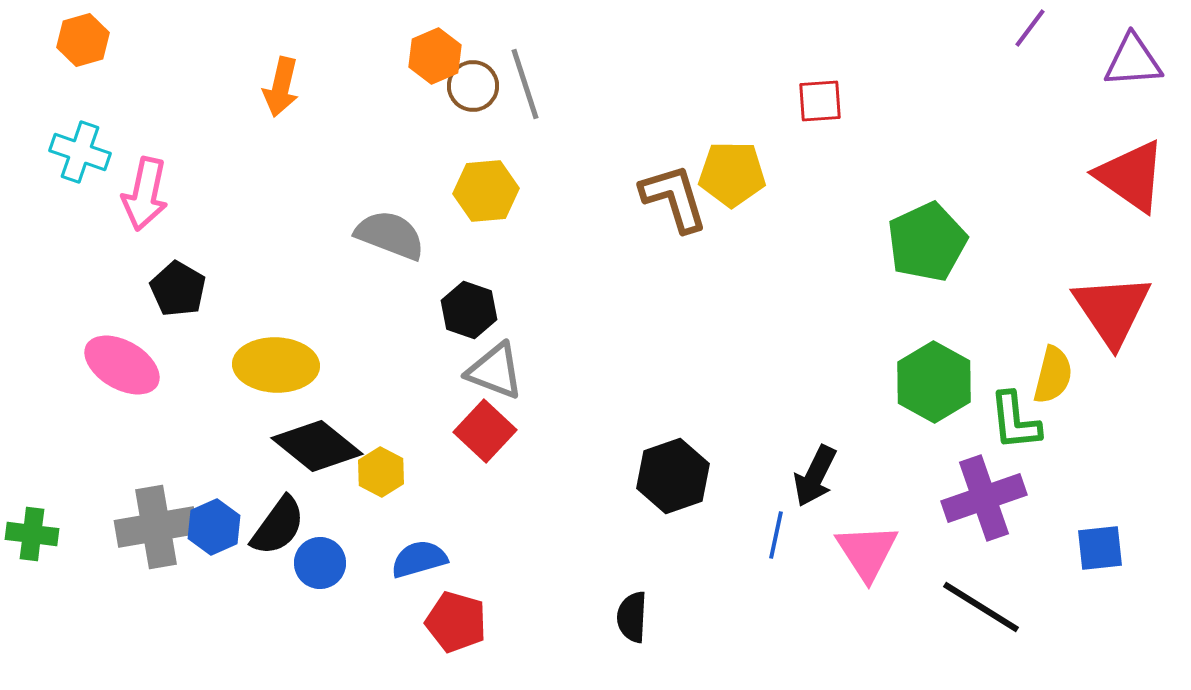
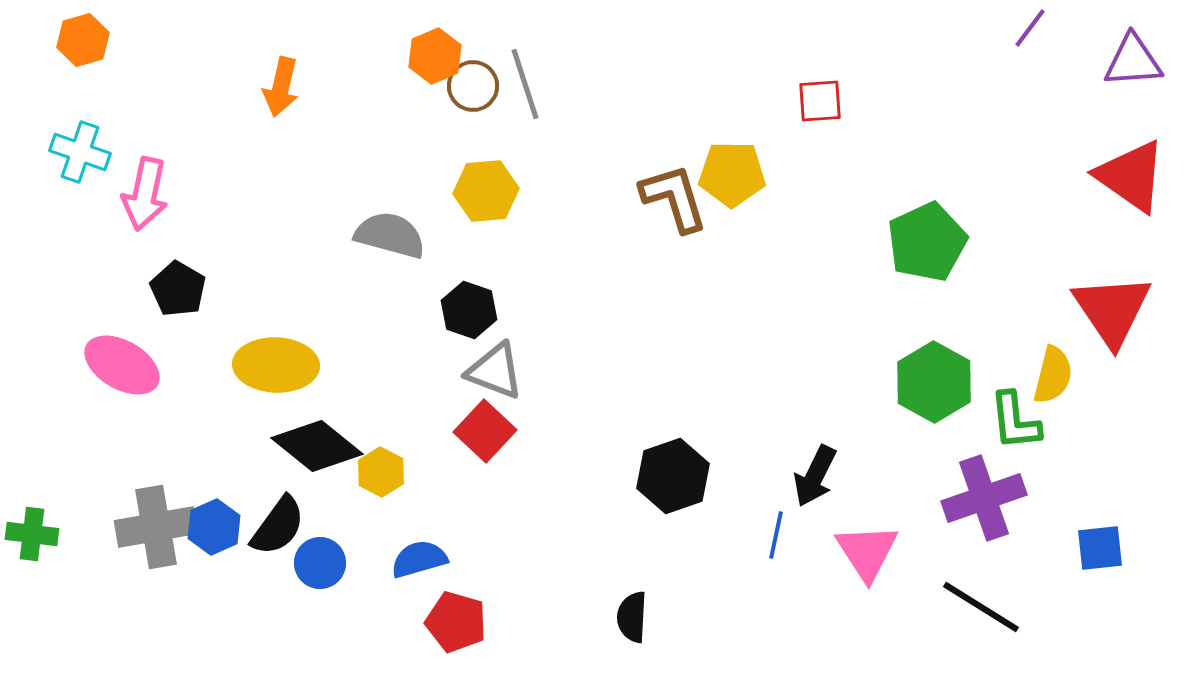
gray semicircle at (390, 235): rotated 6 degrees counterclockwise
